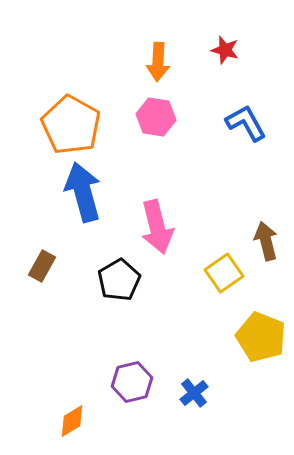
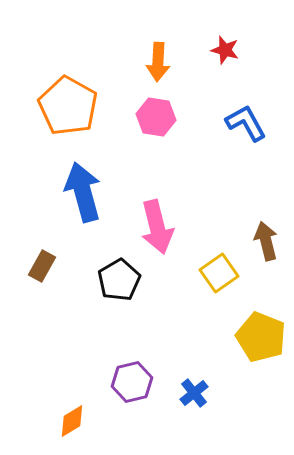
orange pentagon: moved 3 px left, 19 px up
yellow square: moved 5 px left
